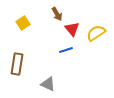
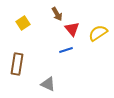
yellow semicircle: moved 2 px right
